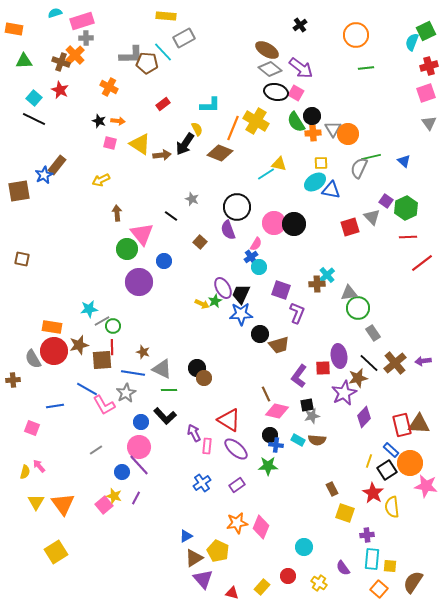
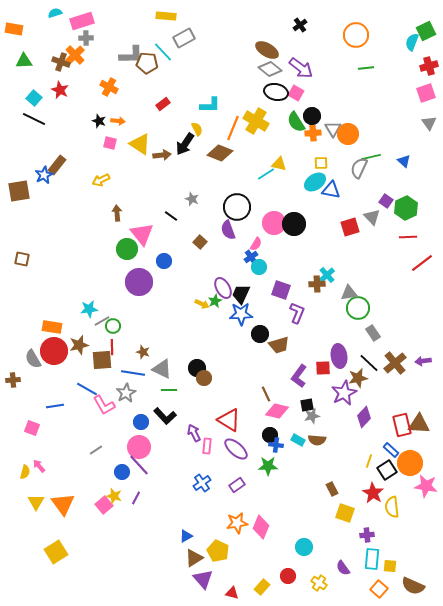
brown semicircle at (413, 582): moved 4 px down; rotated 100 degrees counterclockwise
